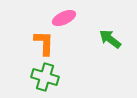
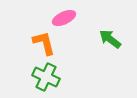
orange L-shape: rotated 16 degrees counterclockwise
green cross: moved 1 px right; rotated 8 degrees clockwise
